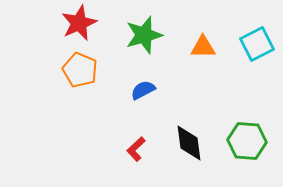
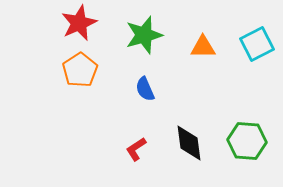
orange pentagon: rotated 16 degrees clockwise
blue semicircle: moved 2 px right, 1 px up; rotated 85 degrees counterclockwise
red L-shape: rotated 10 degrees clockwise
